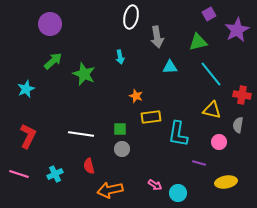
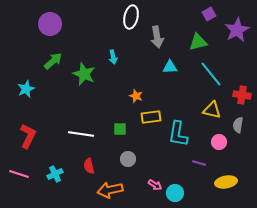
cyan arrow: moved 7 px left
gray circle: moved 6 px right, 10 px down
cyan circle: moved 3 px left
